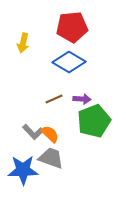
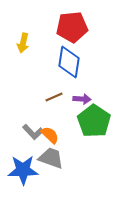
blue diamond: rotated 68 degrees clockwise
brown line: moved 2 px up
green pentagon: rotated 16 degrees counterclockwise
orange semicircle: moved 1 px down
